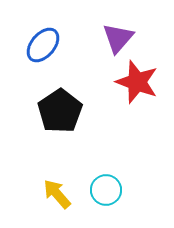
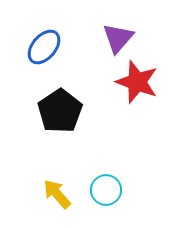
blue ellipse: moved 1 px right, 2 px down
